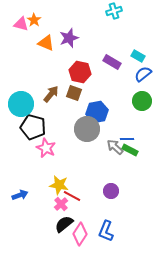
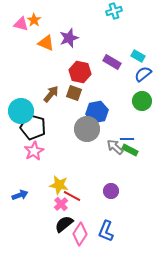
cyan circle: moved 7 px down
pink star: moved 12 px left, 3 px down; rotated 18 degrees clockwise
